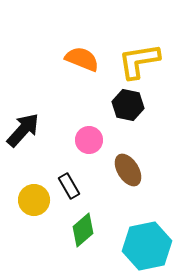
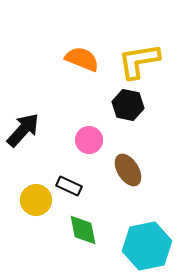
black rectangle: rotated 35 degrees counterclockwise
yellow circle: moved 2 px right
green diamond: rotated 60 degrees counterclockwise
